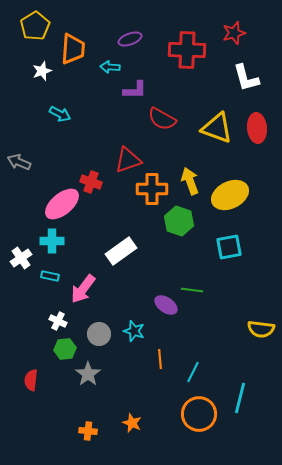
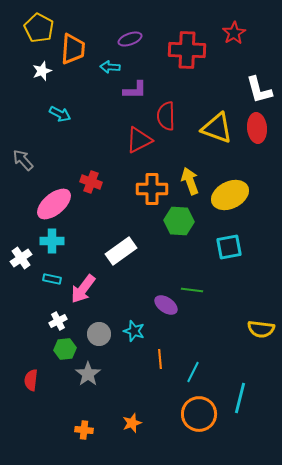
yellow pentagon at (35, 26): moved 4 px right, 2 px down; rotated 12 degrees counterclockwise
red star at (234, 33): rotated 15 degrees counterclockwise
white L-shape at (246, 78): moved 13 px right, 12 px down
red semicircle at (162, 119): moved 4 px right, 3 px up; rotated 60 degrees clockwise
red triangle at (128, 160): moved 11 px right, 20 px up; rotated 8 degrees counterclockwise
gray arrow at (19, 162): moved 4 px right, 2 px up; rotated 25 degrees clockwise
pink ellipse at (62, 204): moved 8 px left
green hexagon at (179, 221): rotated 16 degrees counterclockwise
cyan rectangle at (50, 276): moved 2 px right, 3 px down
white cross at (58, 321): rotated 36 degrees clockwise
orange star at (132, 423): rotated 30 degrees clockwise
orange cross at (88, 431): moved 4 px left, 1 px up
